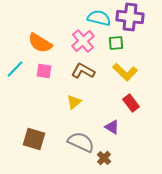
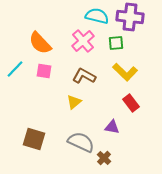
cyan semicircle: moved 2 px left, 2 px up
orange semicircle: rotated 15 degrees clockwise
brown L-shape: moved 1 px right, 5 px down
purple triangle: rotated 21 degrees counterclockwise
